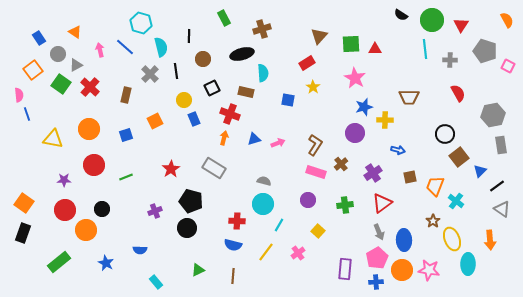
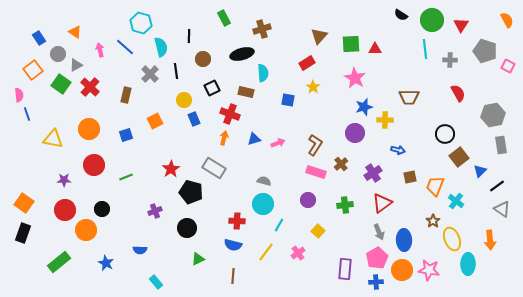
black pentagon at (191, 201): moved 9 px up
green triangle at (198, 270): moved 11 px up
